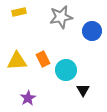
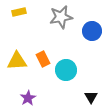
black triangle: moved 8 px right, 7 px down
